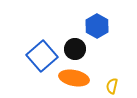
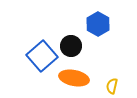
blue hexagon: moved 1 px right, 2 px up
black circle: moved 4 px left, 3 px up
